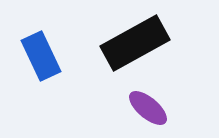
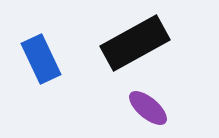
blue rectangle: moved 3 px down
